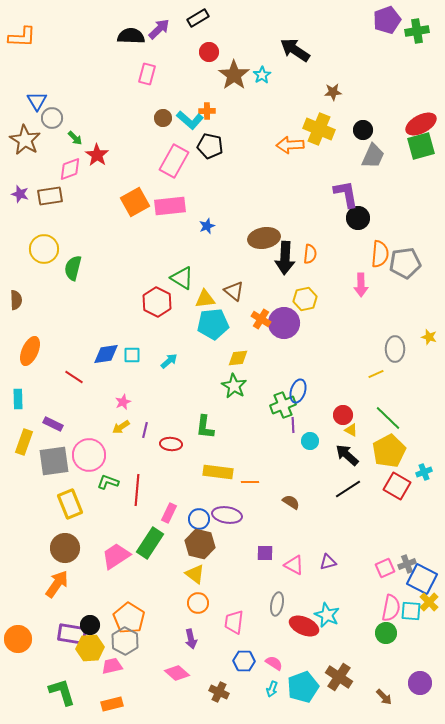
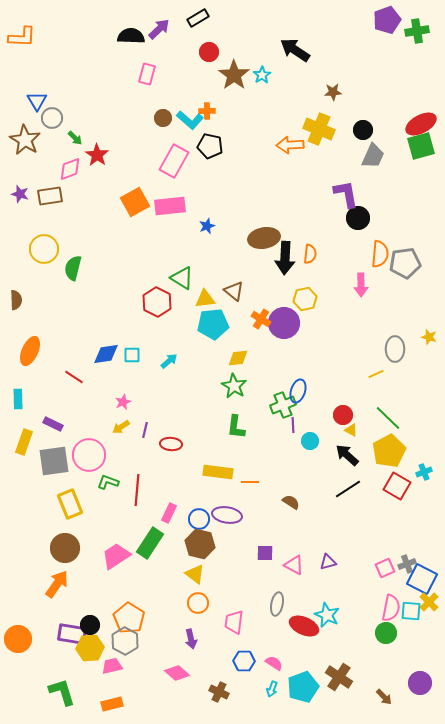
green L-shape at (205, 427): moved 31 px right
